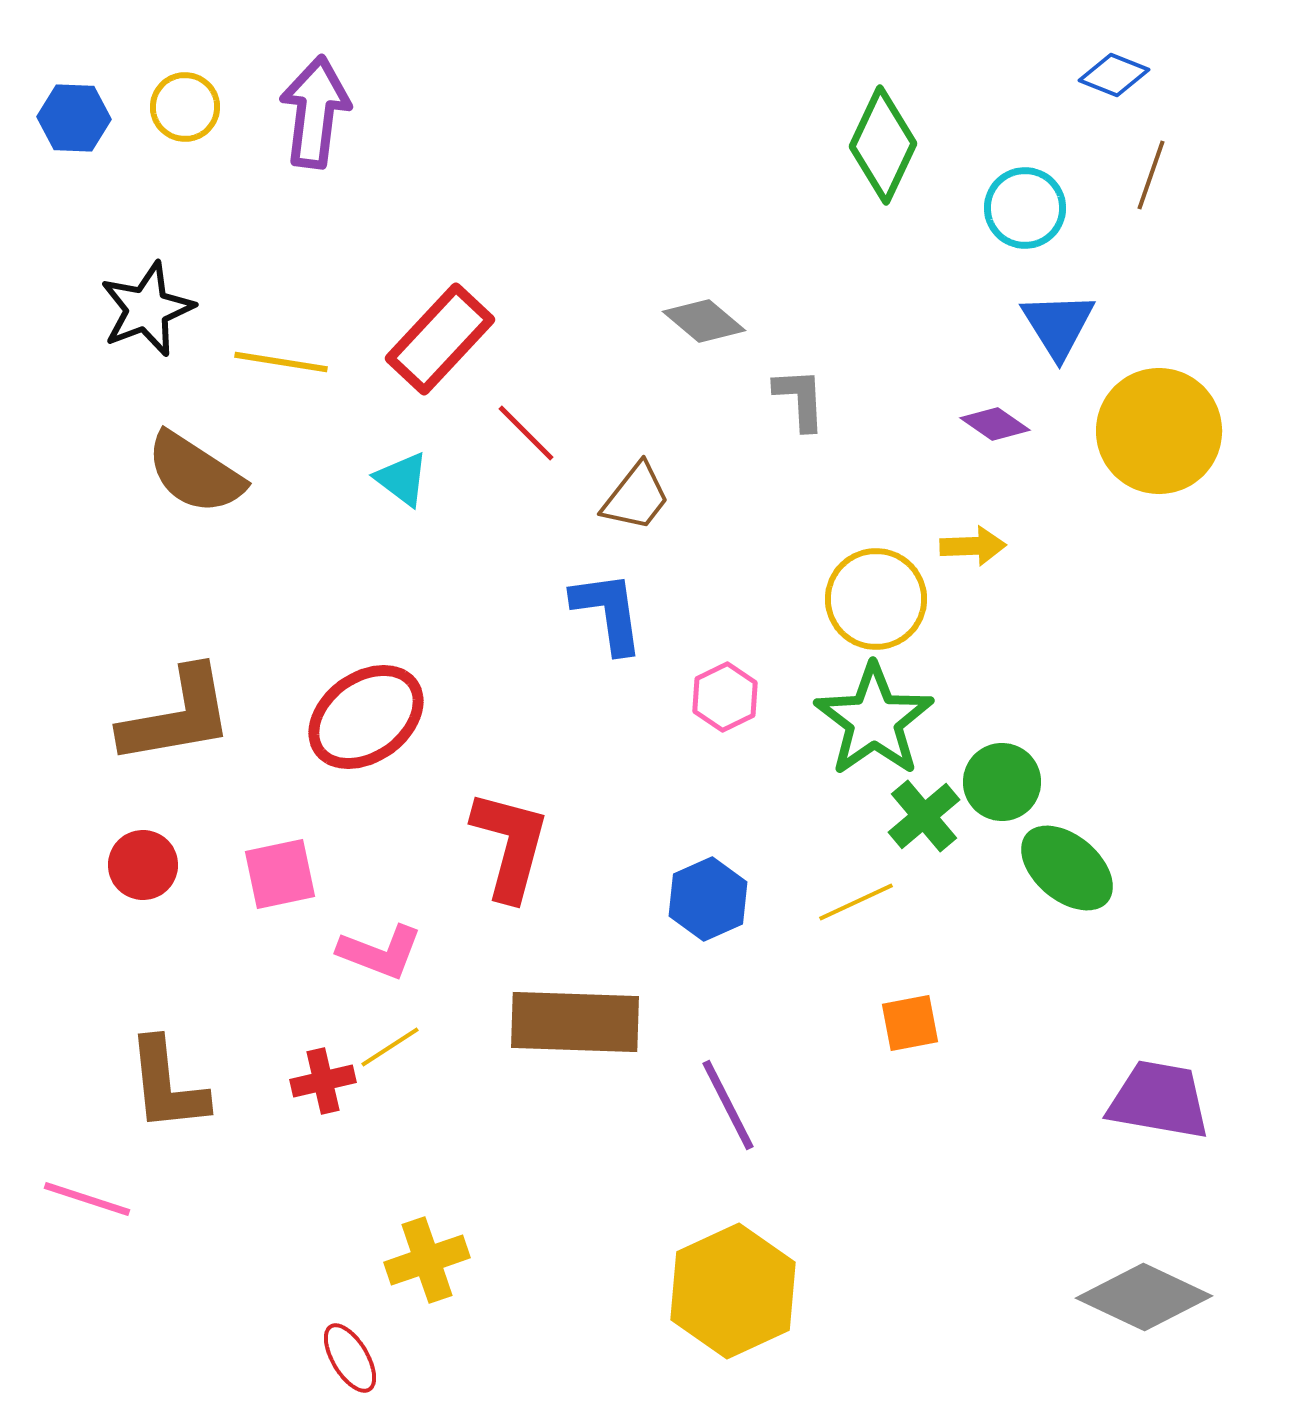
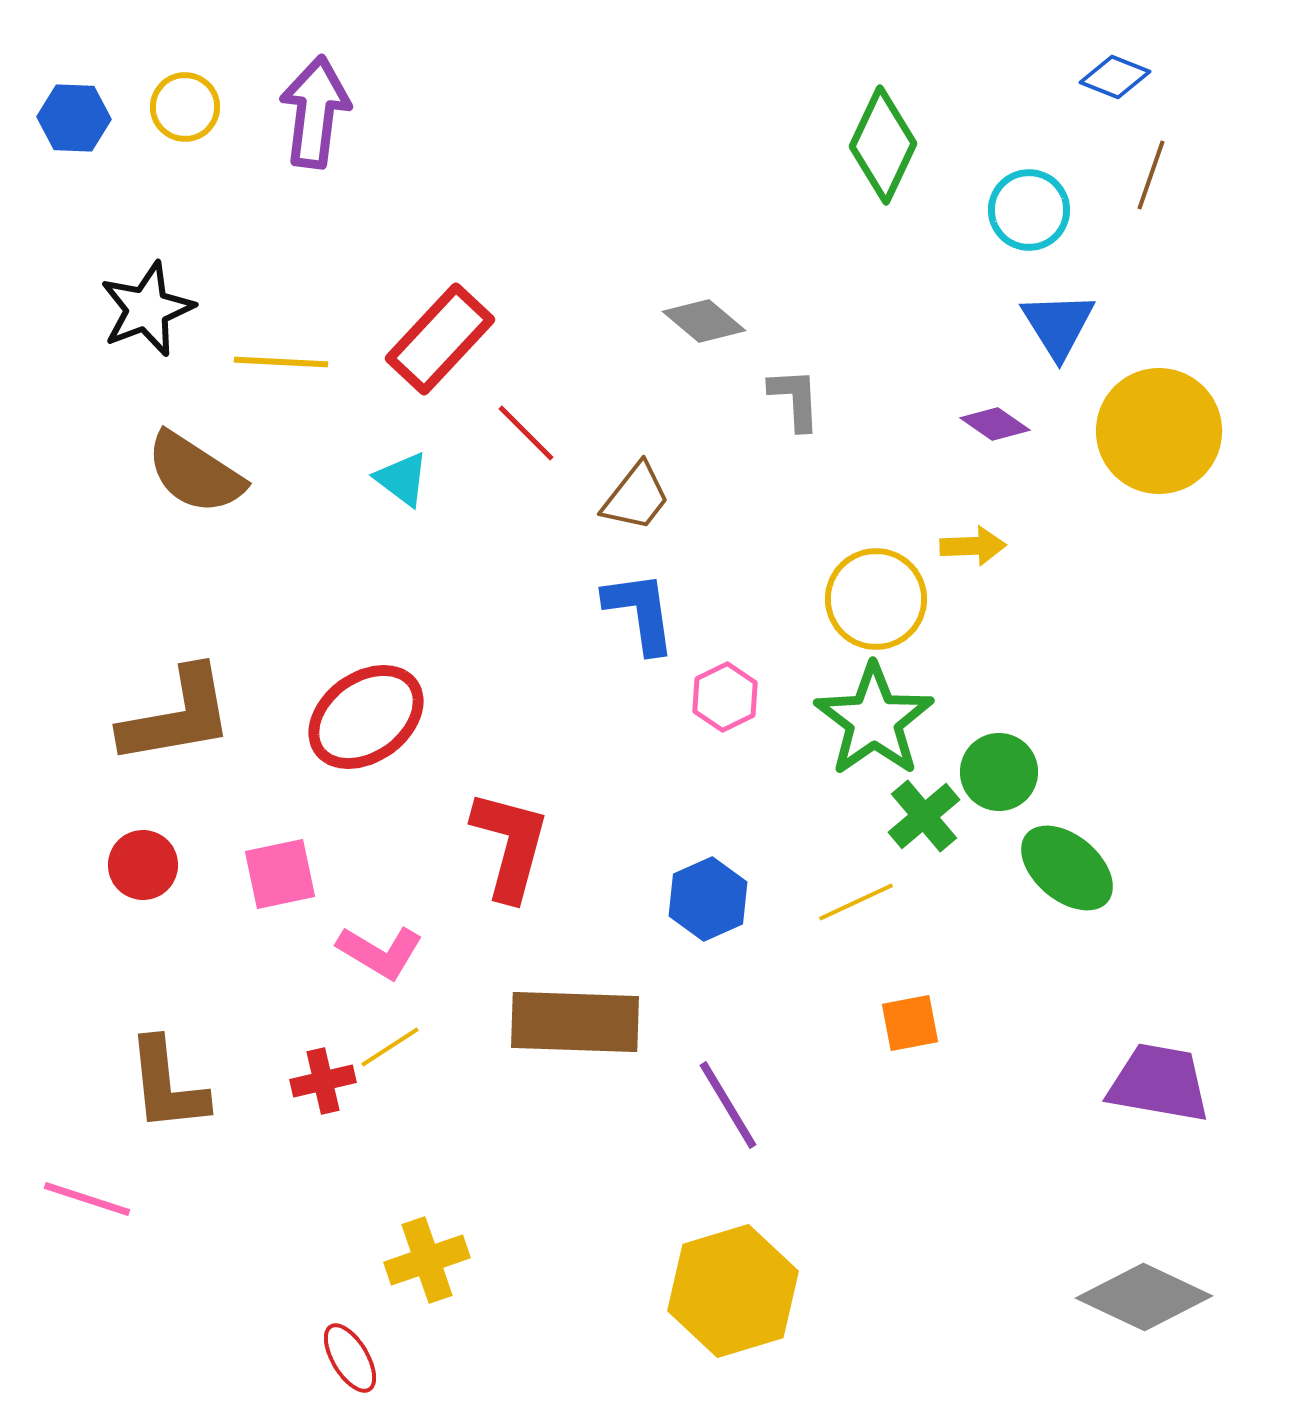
blue diamond at (1114, 75): moved 1 px right, 2 px down
cyan circle at (1025, 208): moved 4 px right, 2 px down
yellow line at (281, 362): rotated 6 degrees counterclockwise
gray L-shape at (800, 399): moved 5 px left
blue L-shape at (608, 612): moved 32 px right
green circle at (1002, 782): moved 3 px left, 10 px up
pink L-shape at (380, 952): rotated 10 degrees clockwise
purple trapezoid at (1159, 1100): moved 17 px up
purple line at (728, 1105): rotated 4 degrees counterclockwise
yellow hexagon at (733, 1291): rotated 8 degrees clockwise
